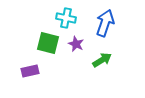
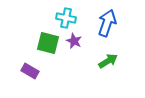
blue arrow: moved 2 px right
purple star: moved 2 px left, 3 px up
green arrow: moved 6 px right, 1 px down
purple rectangle: rotated 42 degrees clockwise
